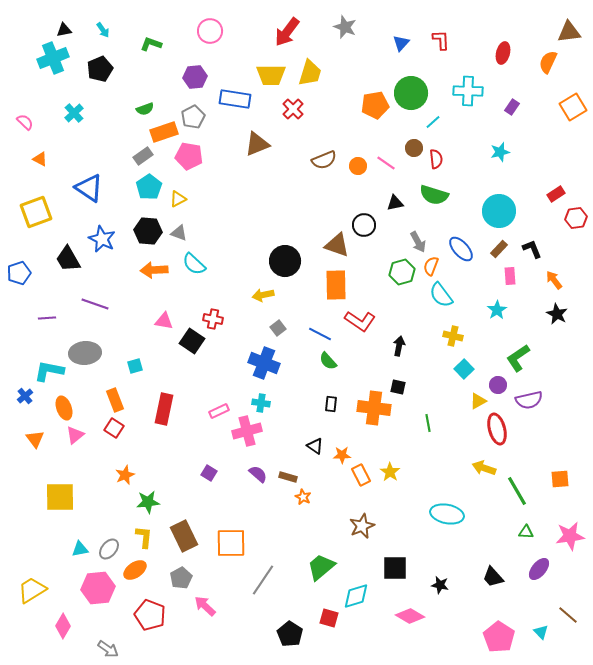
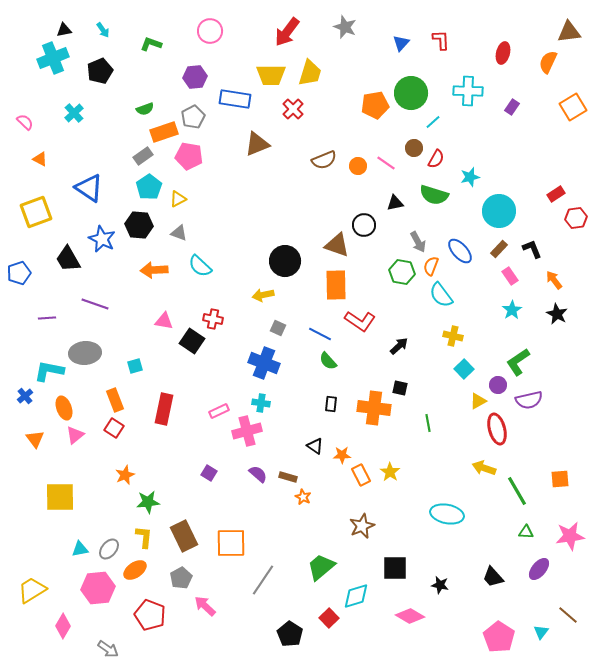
black pentagon at (100, 69): moved 2 px down
cyan star at (500, 152): moved 30 px left, 25 px down
red semicircle at (436, 159): rotated 36 degrees clockwise
black hexagon at (148, 231): moved 9 px left, 6 px up
blue ellipse at (461, 249): moved 1 px left, 2 px down
cyan semicircle at (194, 264): moved 6 px right, 2 px down
green hexagon at (402, 272): rotated 25 degrees clockwise
pink rectangle at (510, 276): rotated 30 degrees counterclockwise
cyan star at (497, 310): moved 15 px right
gray square at (278, 328): rotated 28 degrees counterclockwise
black arrow at (399, 346): rotated 36 degrees clockwise
green L-shape at (518, 358): moved 4 px down
black square at (398, 387): moved 2 px right, 1 px down
red square at (329, 618): rotated 30 degrees clockwise
cyan triangle at (541, 632): rotated 21 degrees clockwise
